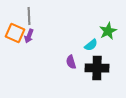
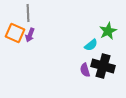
gray line: moved 1 px left, 3 px up
purple arrow: moved 1 px right, 1 px up
purple semicircle: moved 14 px right, 8 px down
black cross: moved 6 px right, 2 px up; rotated 15 degrees clockwise
